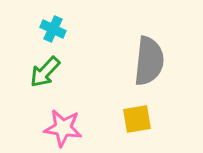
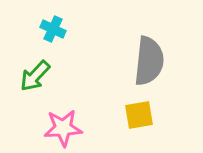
green arrow: moved 10 px left, 4 px down
yellow square: moved 2 px right, 4 px up
pink star: rotated 12 degrees counterclockwise
